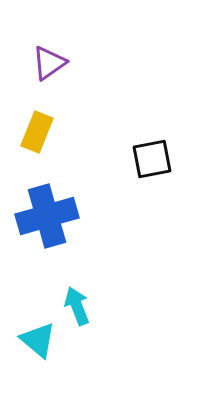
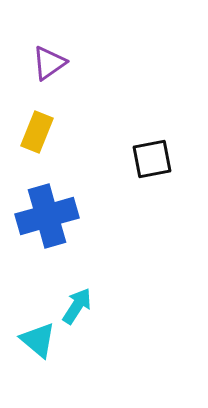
cyan arrow: rotated 54 degrees clockwise
